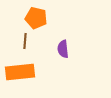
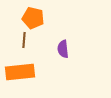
orange pentagon: moved 3 px left
brown line: moved 1 px left, 1 px up
